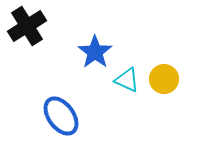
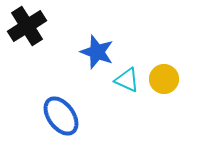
blue star: moved 2 px right; rotated 16 degrees counterclockwise
